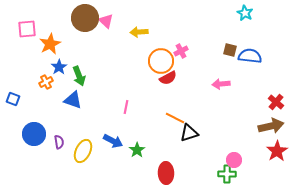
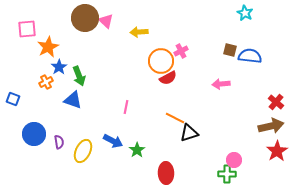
orange star: moved 2 px left, 3 px down
